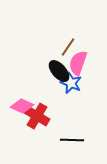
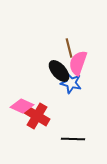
brown line: moved 1 px right, 1 px down; rotated 48 degrees counterclockwise
blue star: rotated 10 degrees counterclockwise
black line: moved 1 px right, 1 px up
